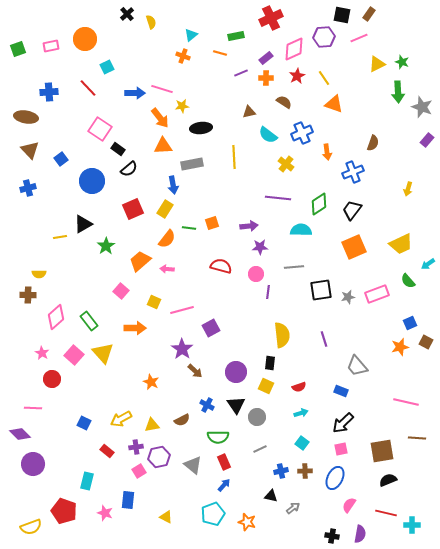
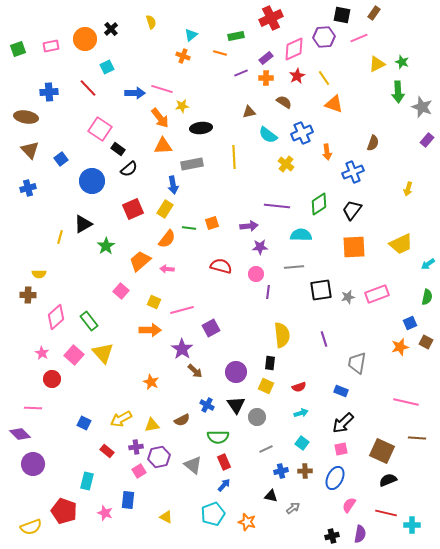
black cross at (127, 14): moved 16 px left, 15 px down
brown rectangle at (369, 14): moved 5 px right, 1 px up
purple line at (278, 198): moved 1 px left, 8 px down
cyan semicircle at (301, 230): moved 5 px down
yellow line at (60, 237): rotated 64 degrees counterclockwise
orange square at (354, 247): rotated 20 degrees clockwise
green semicircle at (408, 281): moved 19 px right, 16 px down; rotated 126 degrees counterclockwise
orange arrow at (135, 328): moved 15 px right, 2 px down
gray trapezoid at (357, 366): moved 3 px up; rotated 50 degrees clockwise
gray line at (260, 449): moved 6 px right
brown square at (382, 451): rotated 35 degrees clockwise
black cross at (332, 536): rotated 24 degrees counterclockwise
